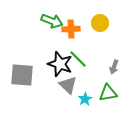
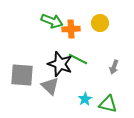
green line: rotated 18 degrees counterclockwise
gray triangle: moved 18 px left, 1 px down
green triangle: moved 11 px down; rotated 24 degrees clockwise
